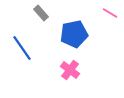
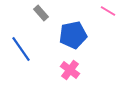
pink line: moved 2 px left, 2 px up
blue pentagon: moved 1 px left, 1 px down
blue line: moved 1 px left, 1 px down
